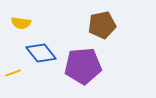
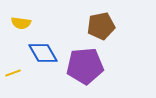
brown pentagon: moved 1 px left, 1 px down
blue diamond: moved 2 px right; rotated 8 degrees clockwise
purple pentagon: moved 2 px right
